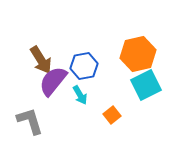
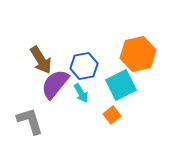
purple semicircle: moved 2 px right, 3 px down
cyan square: moved 25 px left
cyan arrow: moved 1 px right, 2 px up
